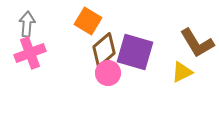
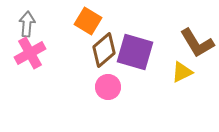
pink cross: rotated 8 degrees counterclockwise
pink circle: moved 14 px down
